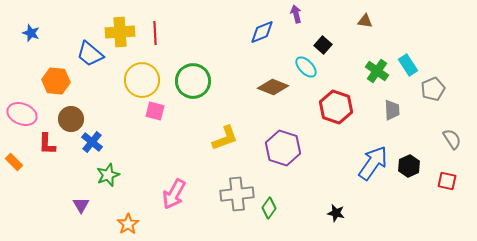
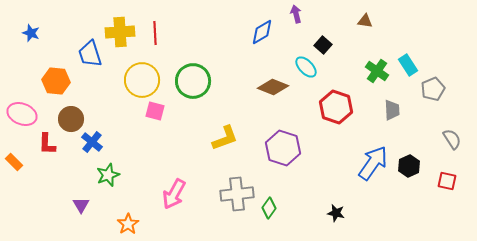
blue diamond: rotated 8 degrees counterclockwise
blue trapezoid: rotated 32 degrees clockwise
